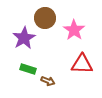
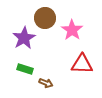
pink star: moved 2 px left
green rectangle: moved 3 px left
brown arrow: moved 2 px left, 2 px down
